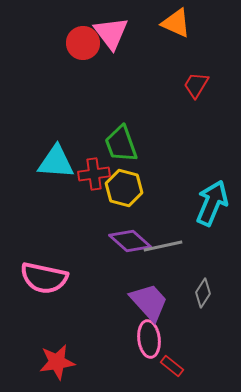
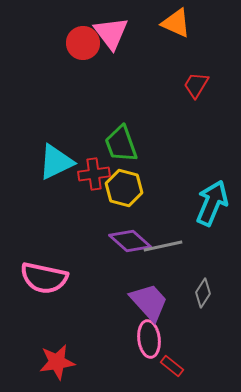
cyan triangle: rotated 30 degrees counterclockwise
